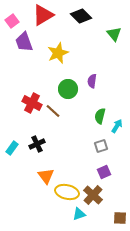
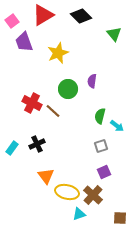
cyan arrow: rotated 96 degrees clockwise
